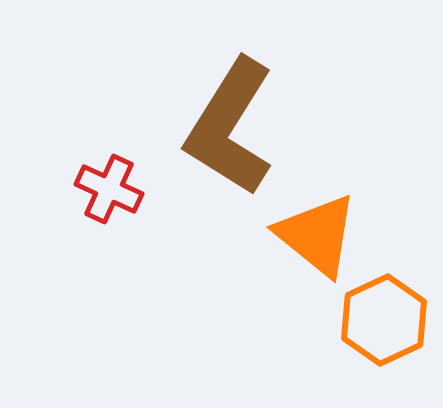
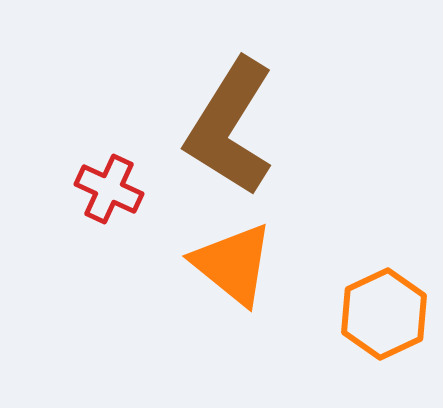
orange triangle: moved 84 px left, 29 px down
orange hexagon: moved 6 px up
